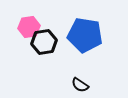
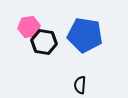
black hexagon: rotated 20 degrees clockwise
black semicircle: rotated 60 degrees clockwise
